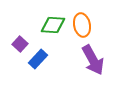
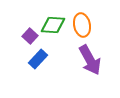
purple square: moved 10 px right, 8 px up
purple arrow: moved 3 px left
